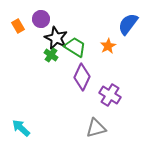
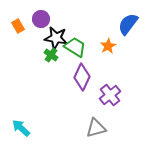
black star: rotated 15 degrees counterclockwise
purple cross: rotated 20 degrees clockwise
